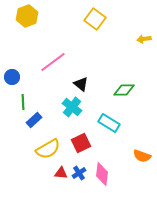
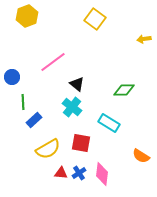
black triangle: moved 4 px left
red square: rotated 36 degrees clockwise
orange semicircle: moved 1 px left; rotated 12 degrees clockwise
